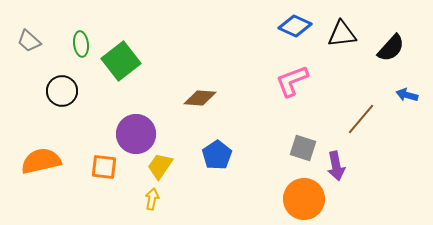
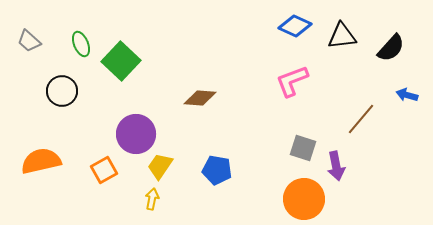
black triangle: moved 2 px down
green ellipse: rotated 15 degrees counterclockwise
green square: rotated 9 degrees counterclockwise
blue pentagon: moved 15 px down; rotated 28 degrees counterclockwise
orange square: moved 3 px down; rotated 36 degrees counterclockwise
